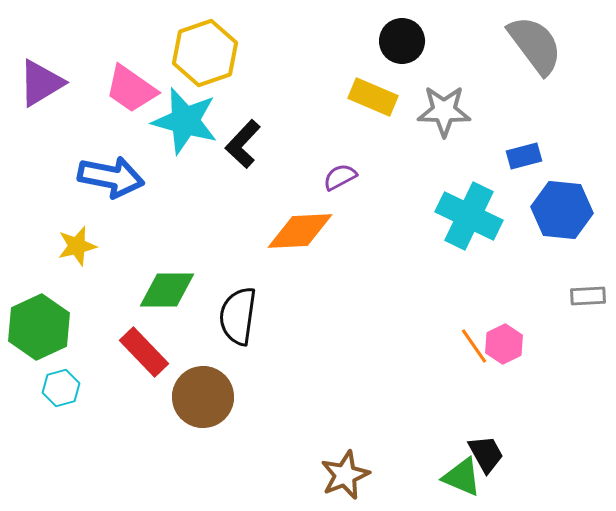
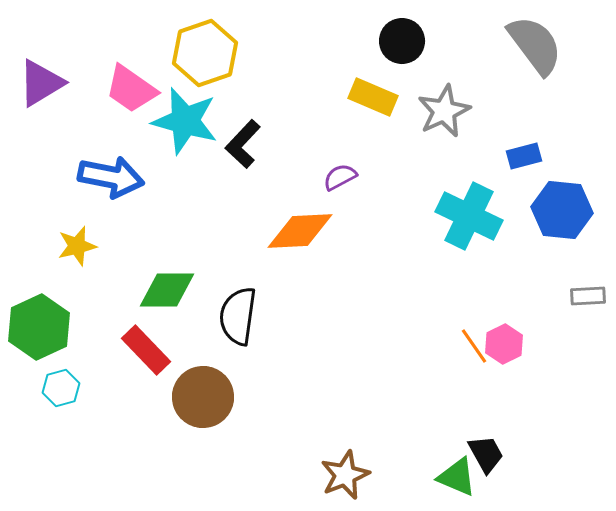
gray star: rotated 26 degrees counterclockwise
red rectangle: moved 2 px right, 2 px up
green triangle: moved 5 px left
